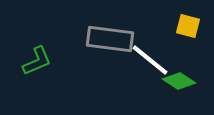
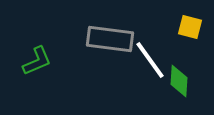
yellow square: moved 2 px right, 1 px down
white line: rotated 15 degrees clockwise
green diamond: rotated 60 degrees clockwise
